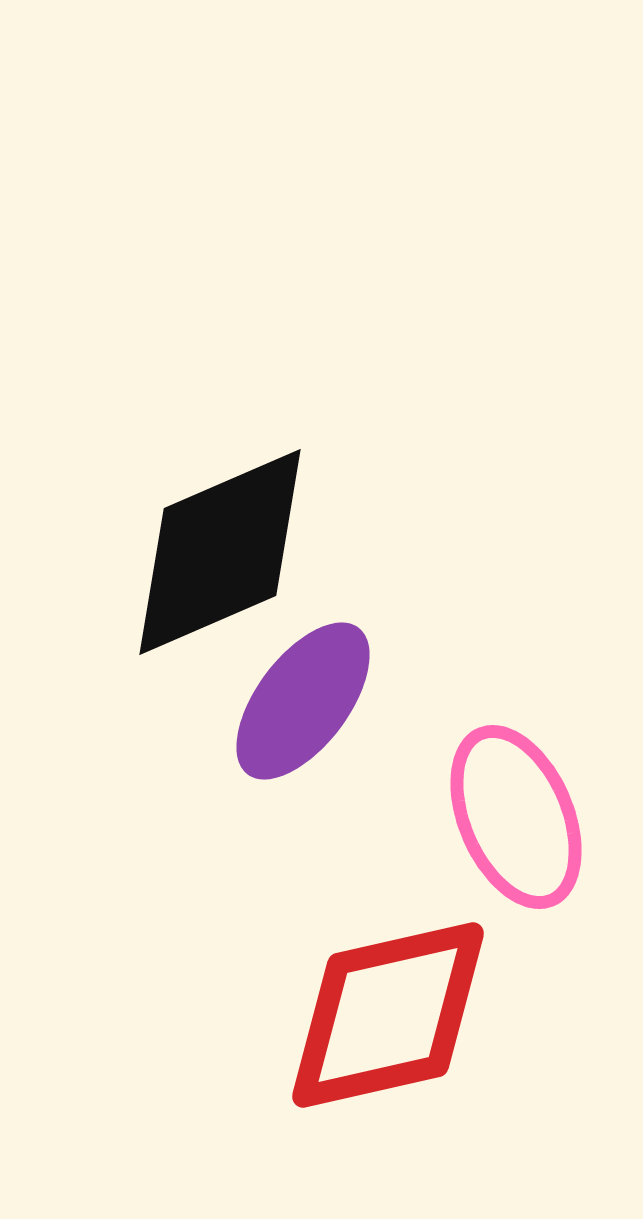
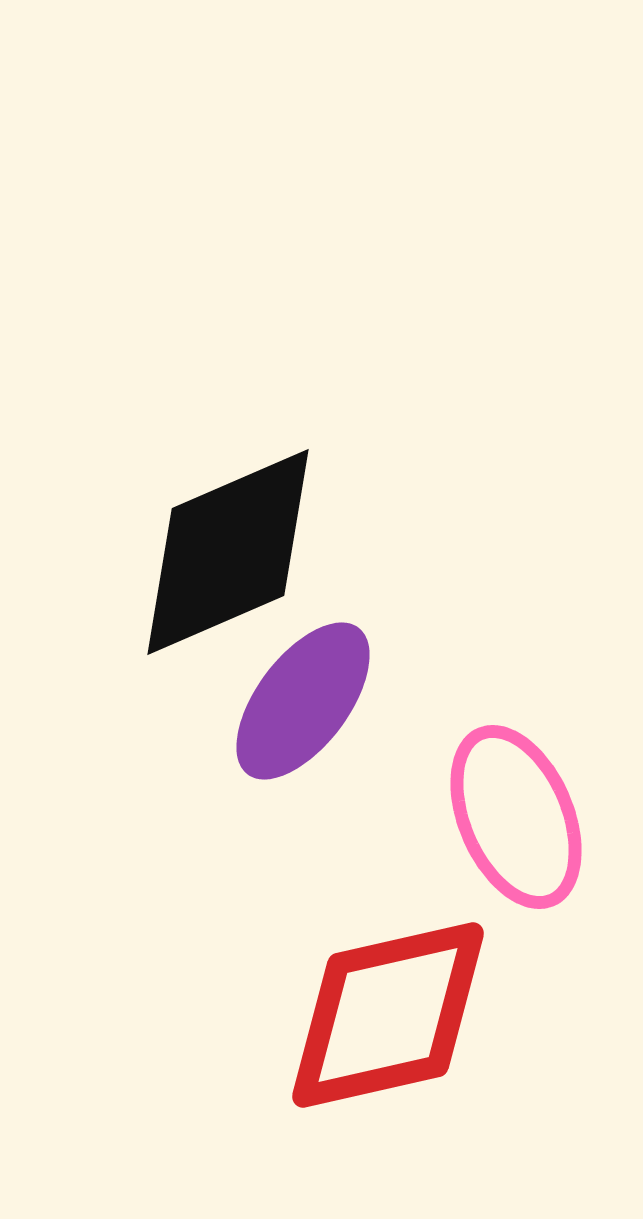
black diamond: moved 8 px right
